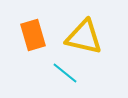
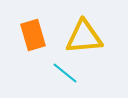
yellow triangle: rotated 18 degrees counterclockwise
